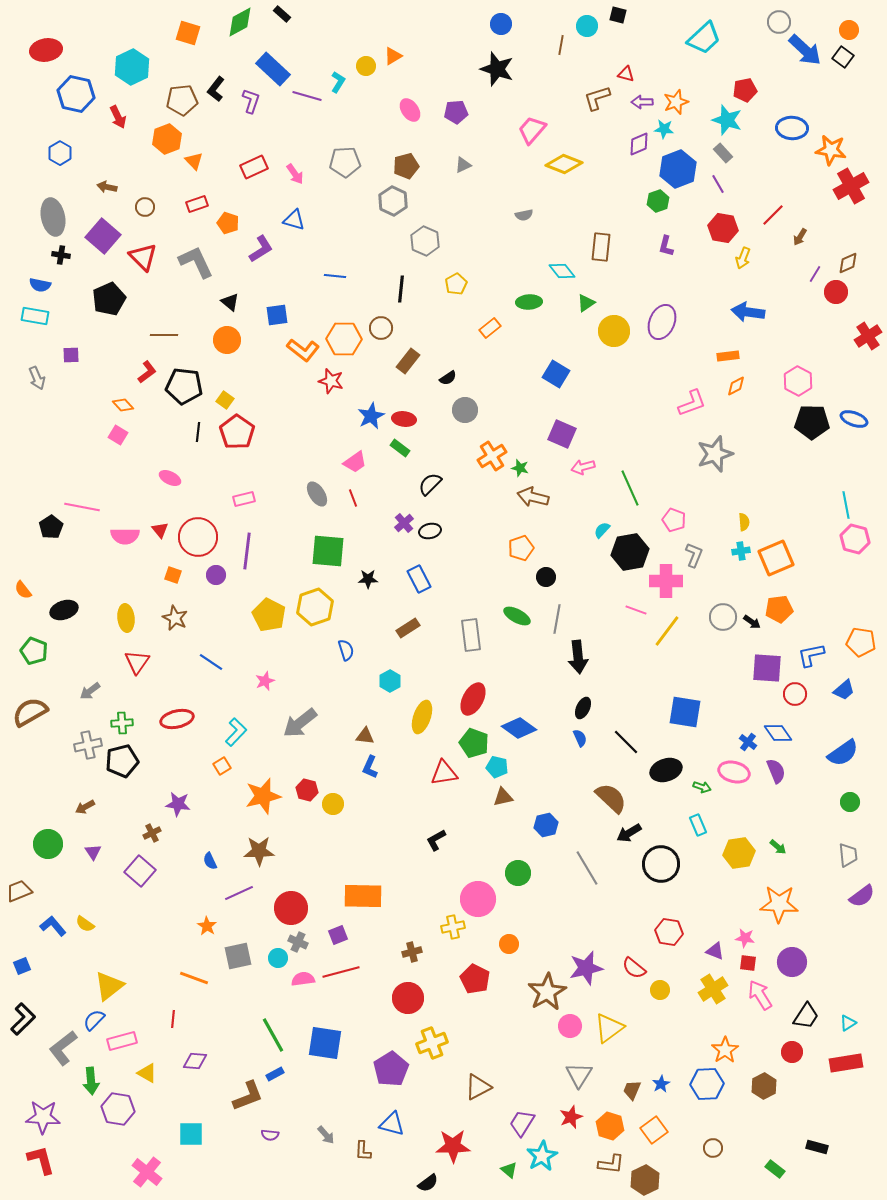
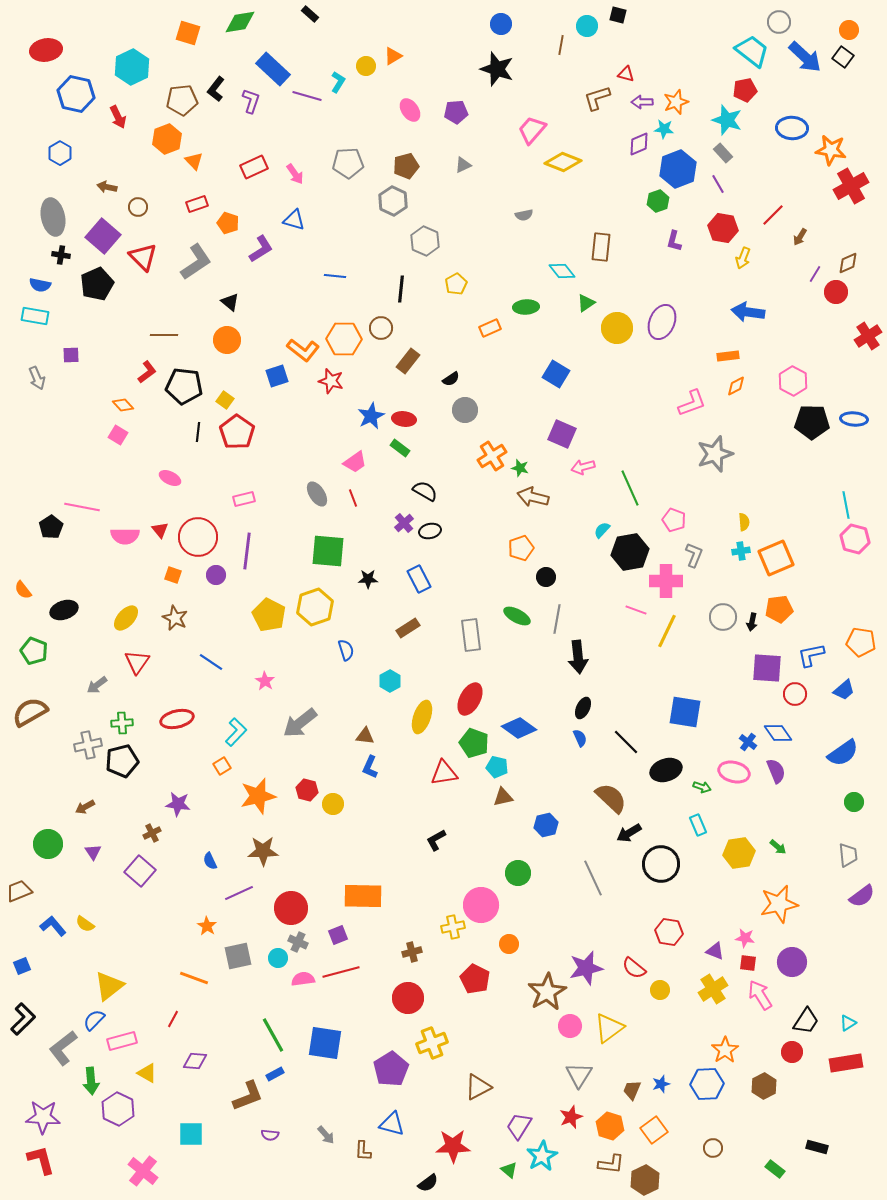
black rectangle at (282, 14): moved 28 px right
green diamond at (240, 22): rotated 20 degrees clockwise
cyan trapezoid at (704, 38): moved 48 px right, 13 px down; rotated 99 degrees counterclockwise
blue arrow at (805, 50): moved 7 px down
gray pentagon at (345, 162): moved 3 px right, 1 px down
yellow diamond at (564, 164): moved 1 px left, 2 px up
brown circle at (145, 207): moved 7 px left
purple L-shape at (666, 246): moved 8 px right, 5 px up
gray L-shape at (196, 262): rotated 81 degrees clockwise
black pentagon at (109, 299): moved 12 px left, 15 px up
green ellipse at (529, 302): moved 3 px left, 5 px down
blue square at (277, 315): moved 61 px down; rotated 10 degrees counterclockwise
orange rectangle at (490, 328): rotated 15 degrees clockwise
yellow circle at (614, 331): moved 3 px right, 3 px up
black semicircle at (448, 378): moved 3 px right, 1 px down
pink hexagon at (798, 381): moved 5 px left
blue ellipse at (854, 419): rotated 16 degrees counterclockwise
black semicircle at (430, 484): moved 5 px left, 7 px down; rotated 75 degrees clockwise
yellow ellipse at (126, 618): rotated 48 degrees clockwise
black arrow at (752, 622): rotated 66 degrees clockwise
yellow line at (667, 631): rotated 12 degrees counterclockwise
pink star at (265, 681): rotated 18 degrees counterclockwise
gray arrow at (90, 691): moved 7 px right, 6 px up
red ellipse at (473, 699): moved 3 px left
orange star at (263, 796): moved 5 px left
green circle at (850, 802): moved 4 px right
brown star at (259, 851): moved 4 px right
gray line at (587, 868): moved 6 px right, 10 px down; rotated 6 degrees clockwise
pink circle at (478, 899): moved 3 px right, 6 px down
orange star at (779, 904): rotated 15 degrees counterclockwise
black trapezoid at (806, 1016): moved 5 px down
red line at (173, 1019): rotated 24 degrees clockwise
blue star at (661, 1084): rotated 12 degrees clockwise
purple hexagon at (118, 1109): rotated 16 degrees clockwise
purple trapezoid at (522, 1123): moved 3 px left, 3 px down
pink cross at (147, 1172): moved 4 px left, 1 px up
